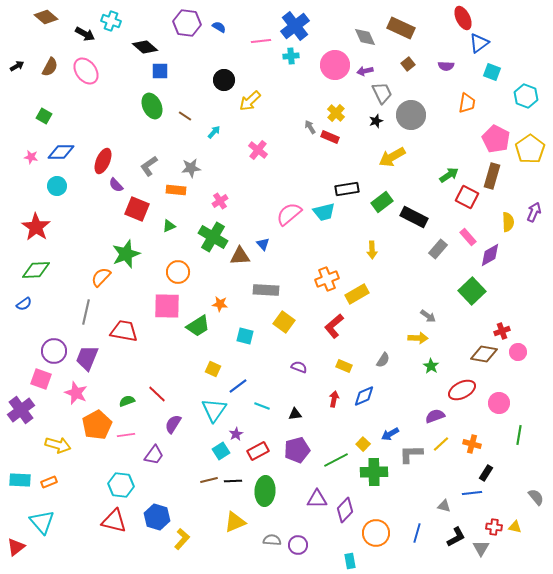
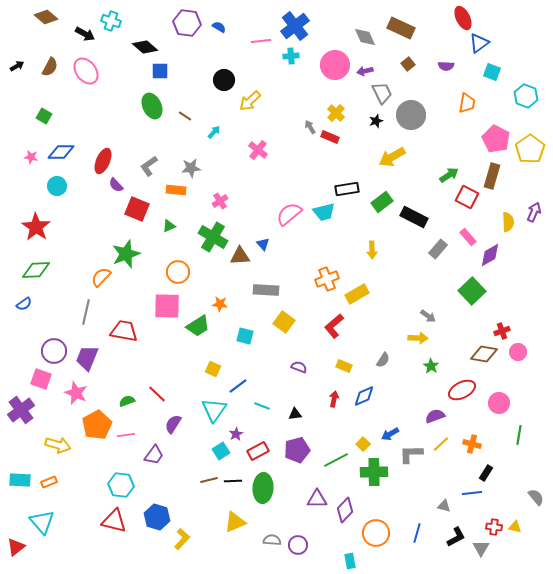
green ellipse at (265, 491): moved 2 px left, 3 px up
